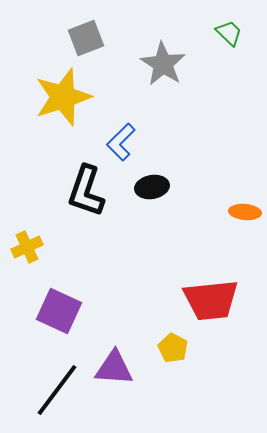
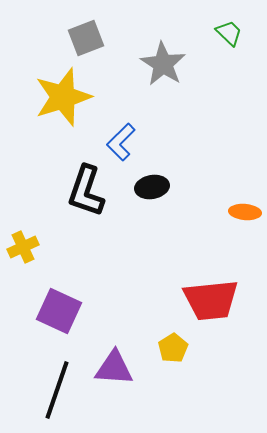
yellow cross: moved 4 px left
yellow pentagon: rotated 12 degrees clockwise
black line: rotated 18 degrees counterclockwise
